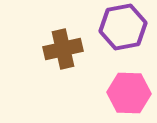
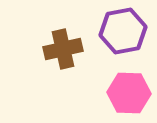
purple hexagon: moved 4 px down
